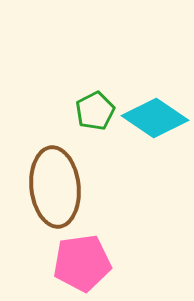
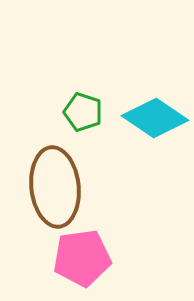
green pentagon: moved 12 px left, 1 px down; rotated 27 degrees counterclockwise
pink pentagon: moved 5 px up
